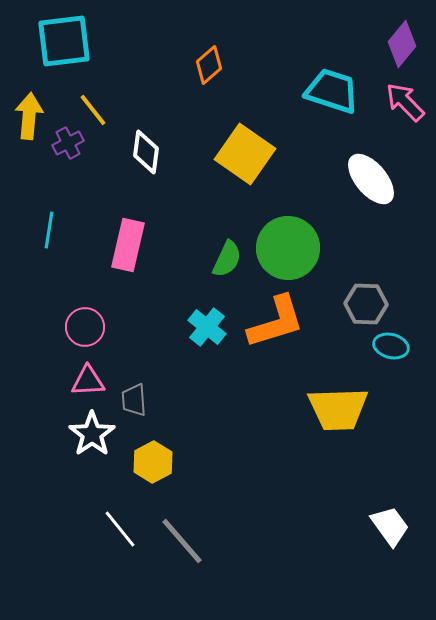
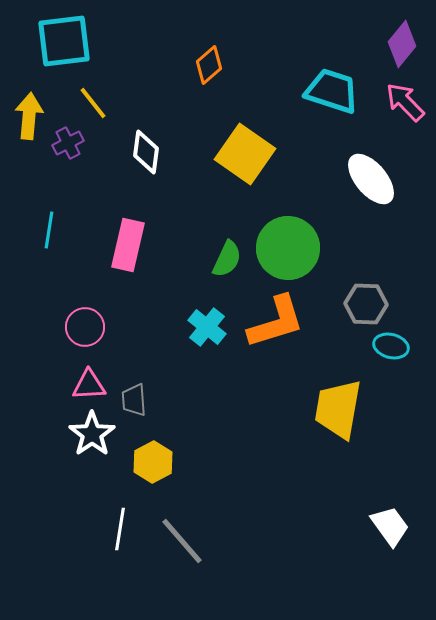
yellow line: moved 7 px up
pink triangle: moved 1 px right, 4 px down
yellow trapezoid: rotated 102 degrees clockwise
white line: rotated 48 degrees clockwise
